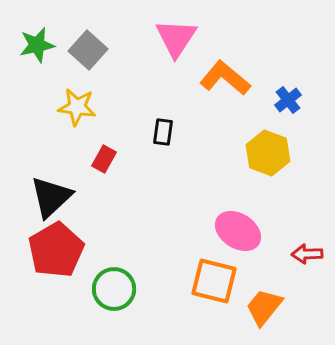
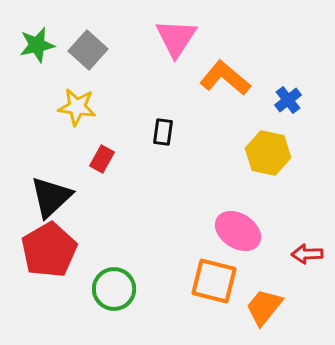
yellow hexagon: rotated 9 degrees counterclockwise
red rectangle: moved 2 px left
red pentagon: moved 7 px left
